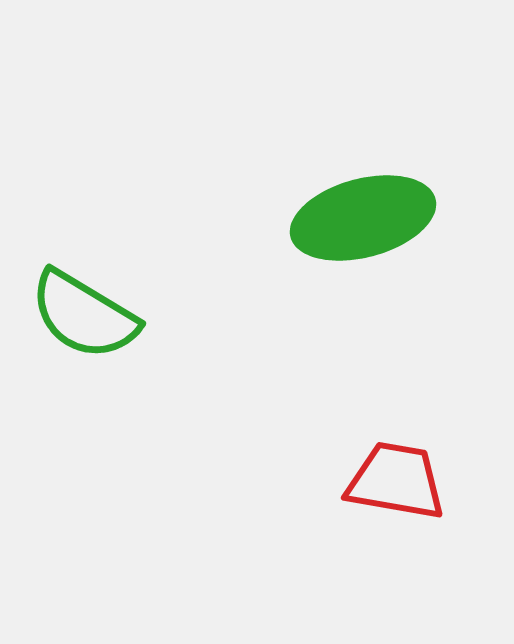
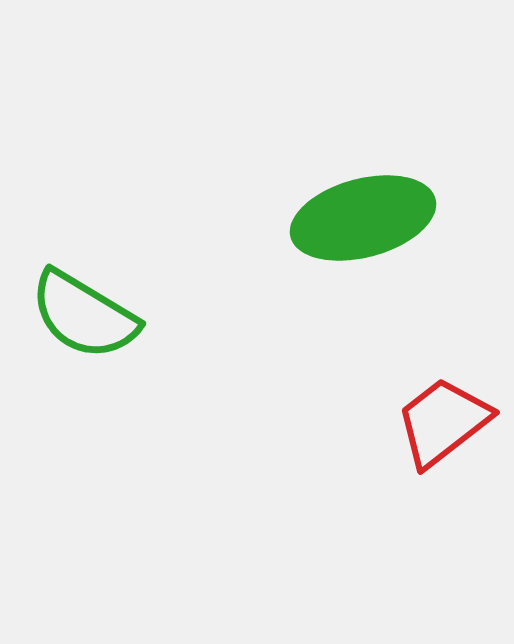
red trapezoid: moved 47 px right, 59 px up; rotated 48 degrees counterclockwise
